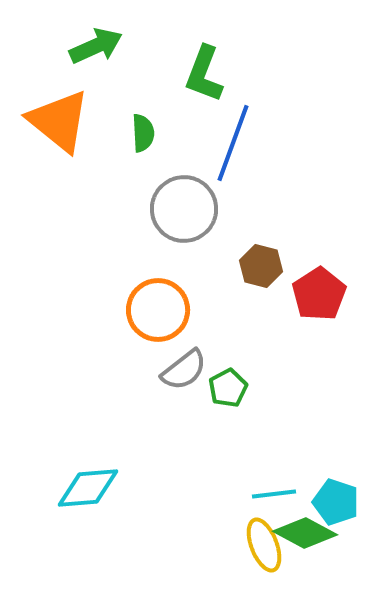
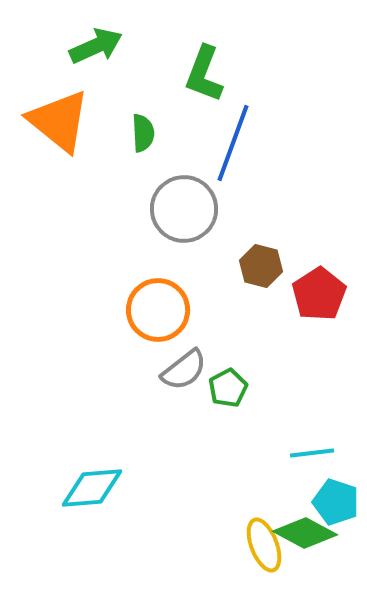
cyan diamond: moved 4 px right
cyan line: moved 38 px right, 41 px up
